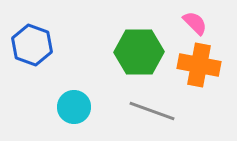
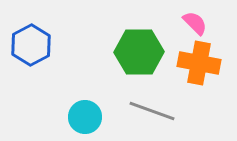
blue hexagon: moved 1 px left; rotated 12 degrees clockwise
orange cross: moved 2 px up
cyan circle: moved 11 px right, 10 px down
